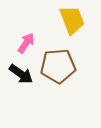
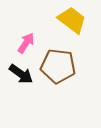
yellow trapezoid: rotated 32 degrees counterclockwise
brown pentagon: rotated 12 degrees clockwise
